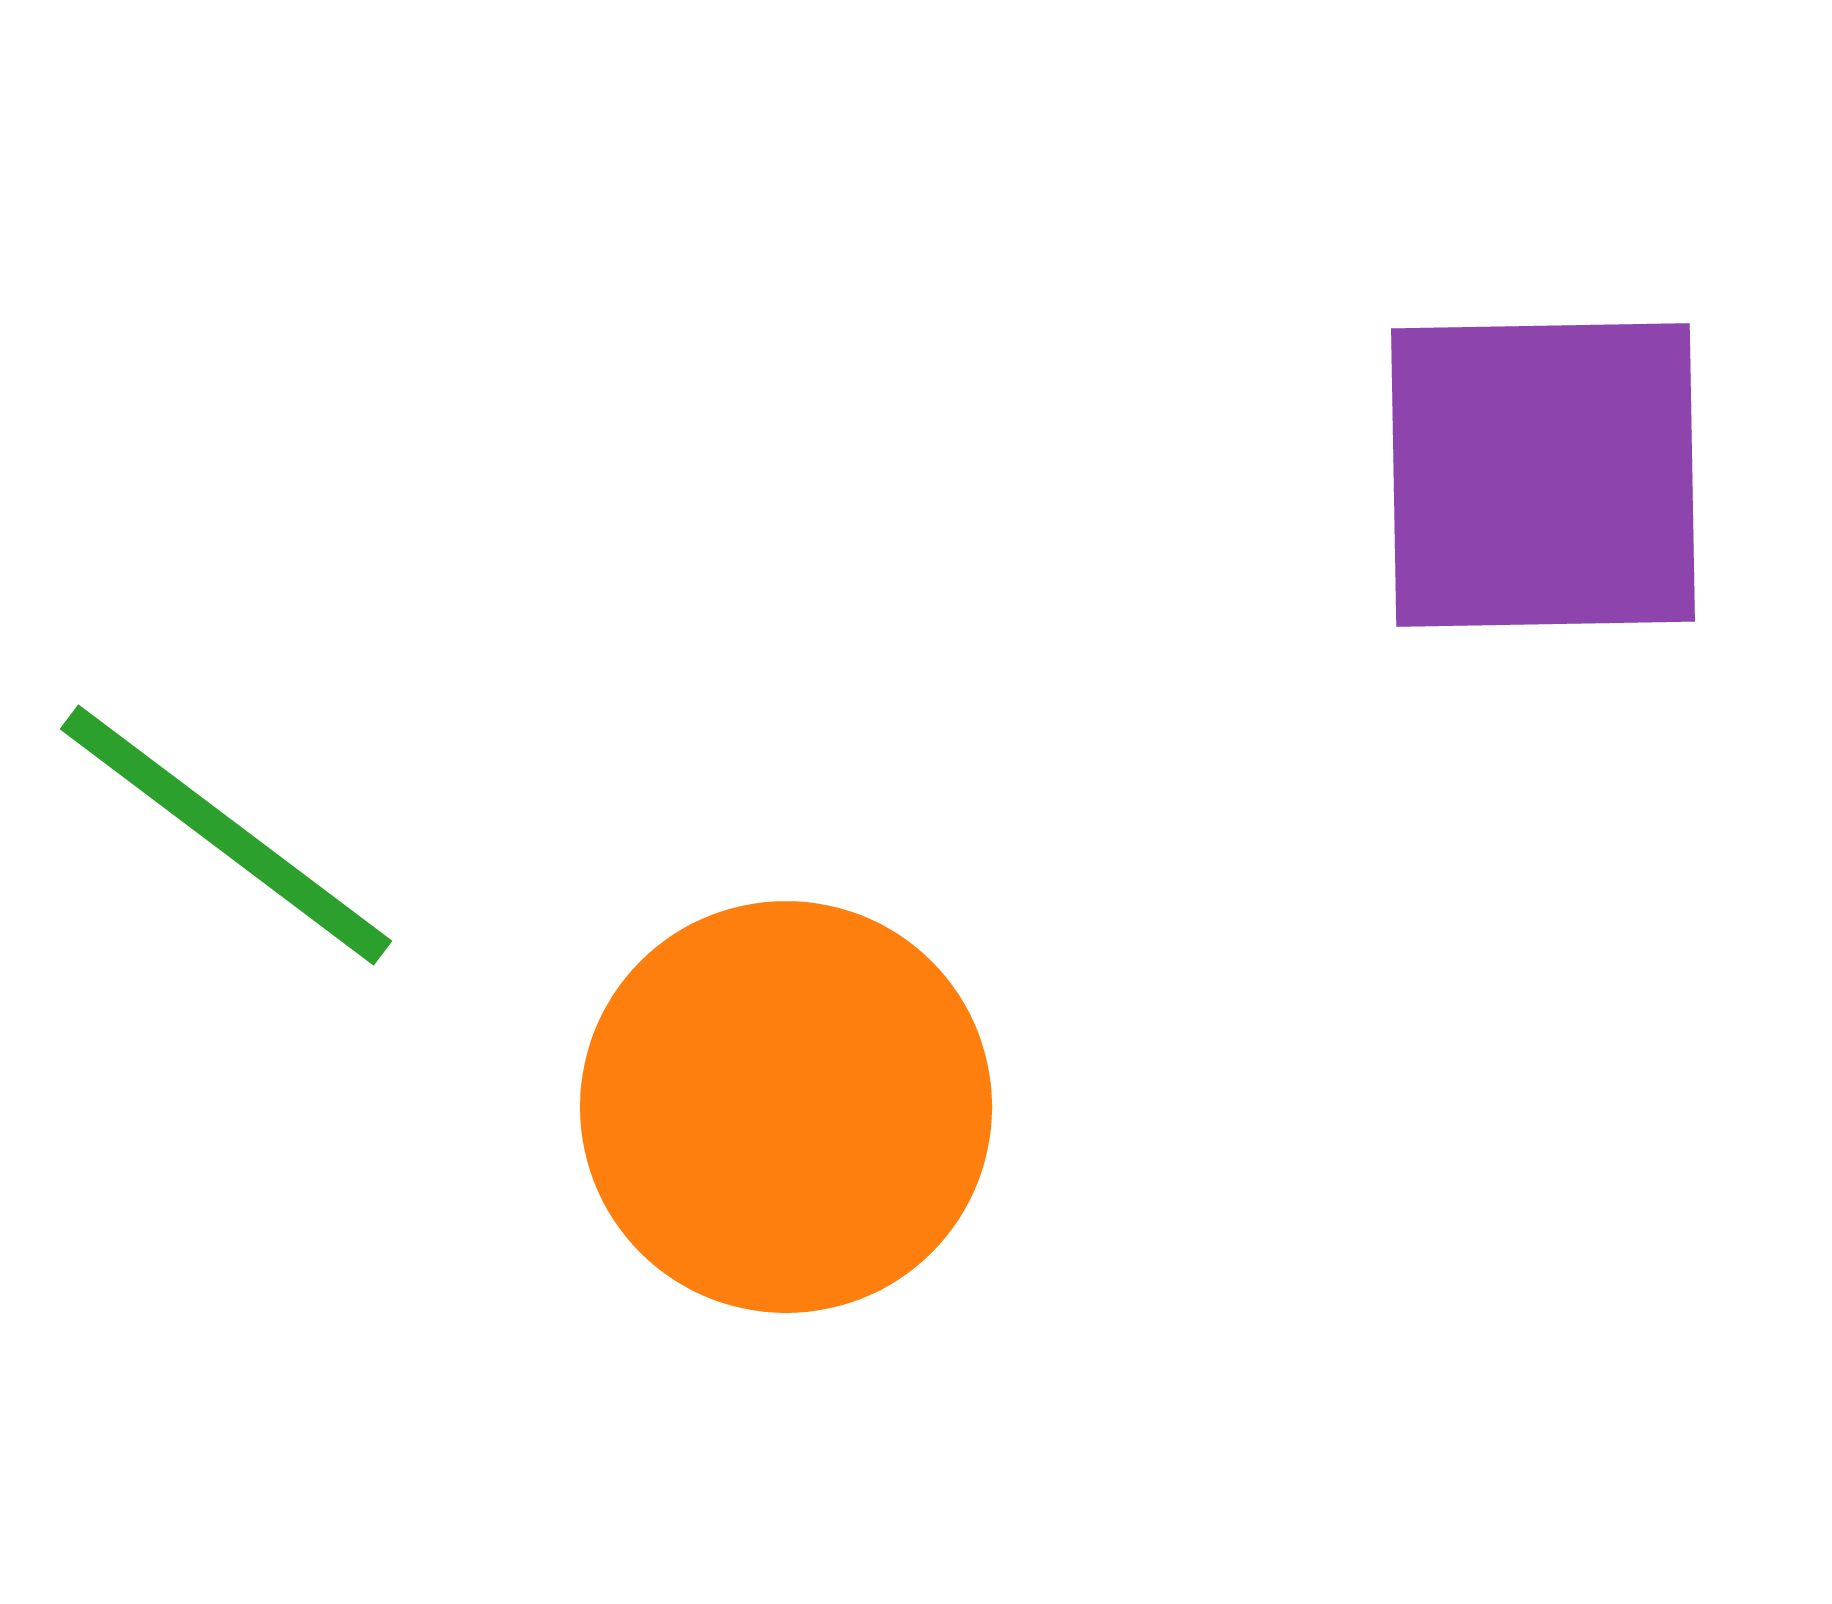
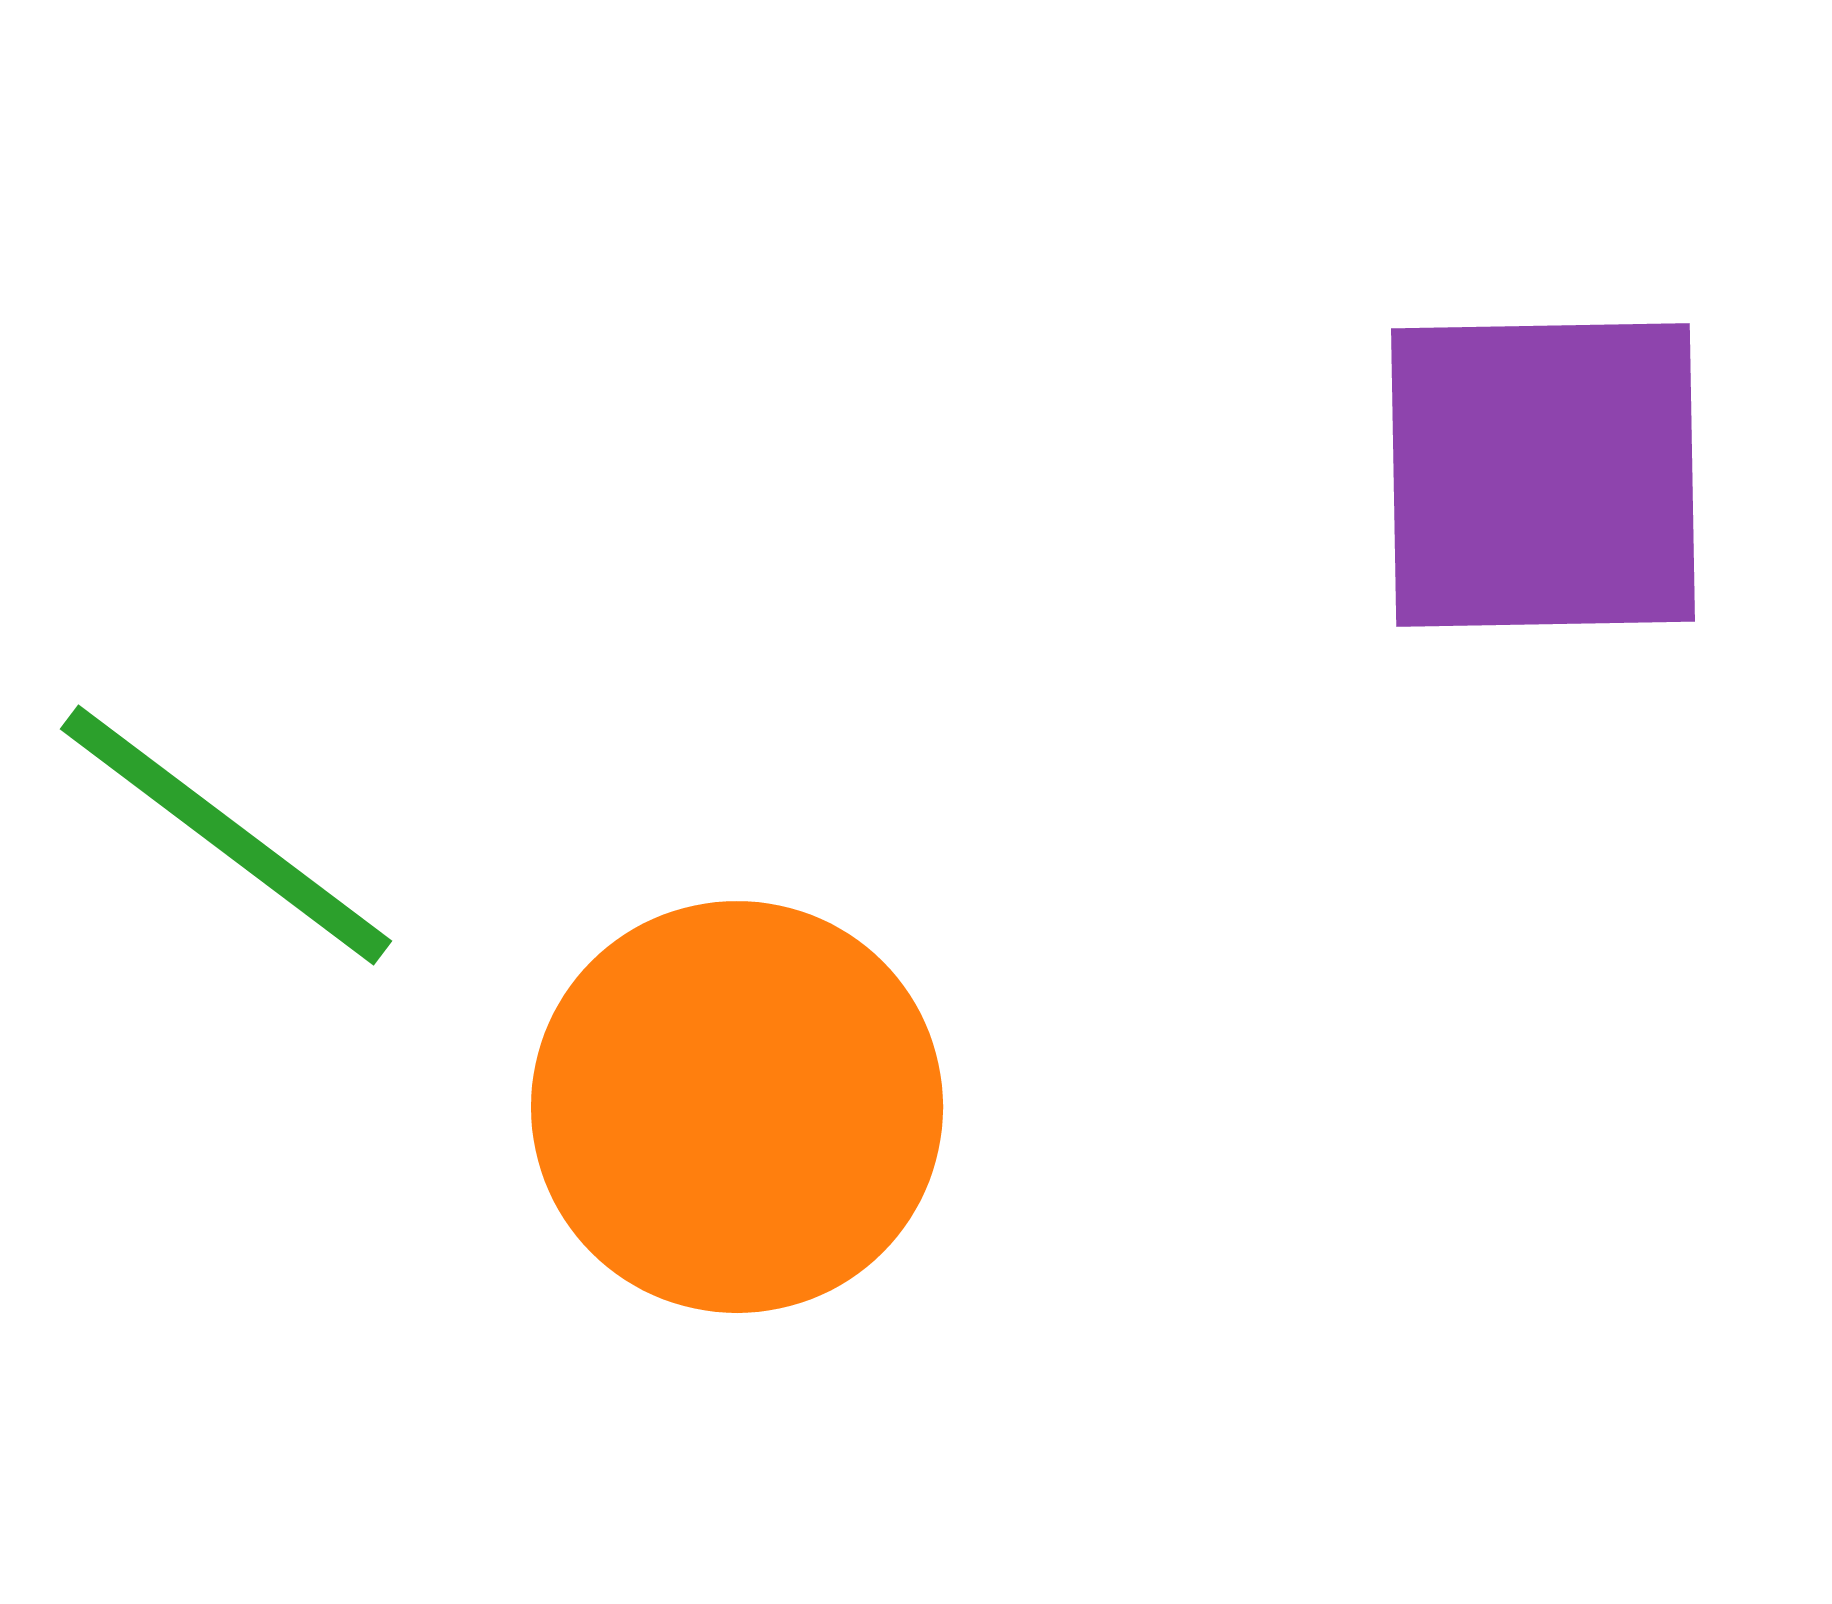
orange circle: moved 49 px left
